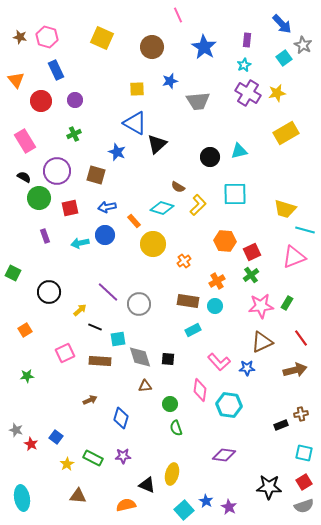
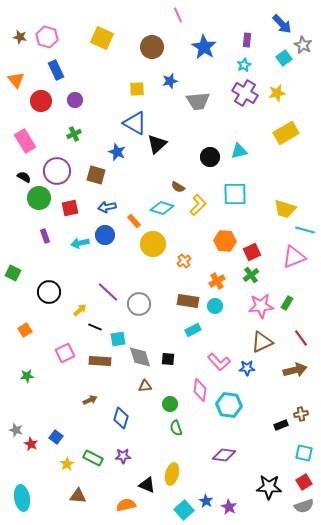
purple cross at (248, 93): moved 3 px left
